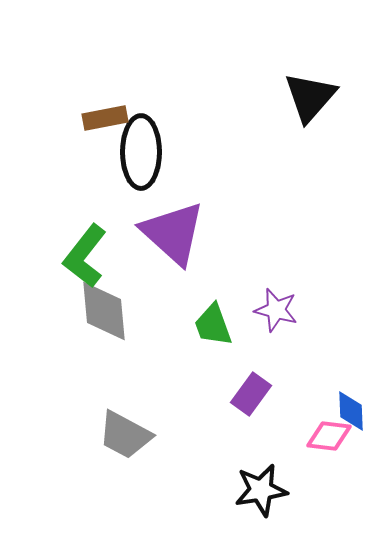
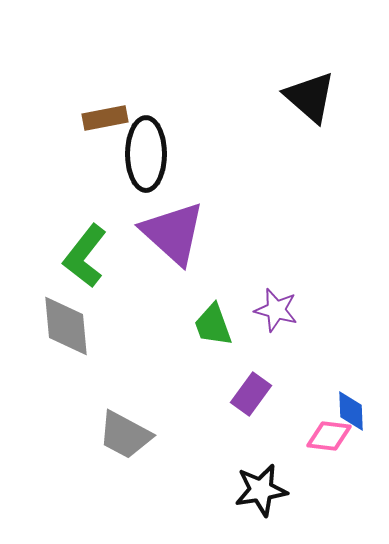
black triangle: rotated 30 degrees counterclockwise
black ellipse: moved 5 px right, 2 px down
gray diamond: moved 38 px left, 15 px down
